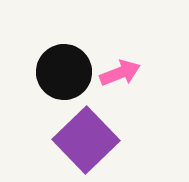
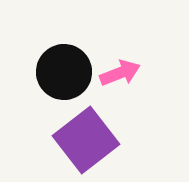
purple square: rotated 6 degrees clockwise
